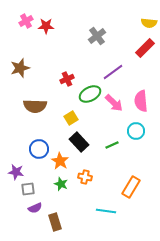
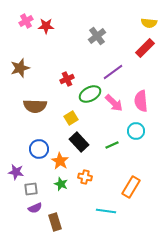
gray square: moved 3 px right
